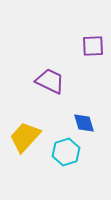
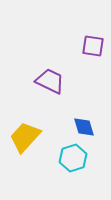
purple square: rotated 10 degrees clockwise
blue diamond: moved 4 px down
cyan hexagon: moved 7 px right, 6 px down
